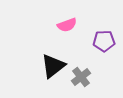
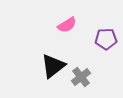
pink semicircle: rotated 12 degrees counterclockwise
purple pentagon: moved 2 px right, 2 px up
